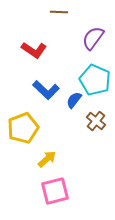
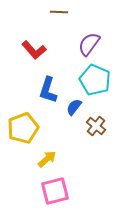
purple semicircle: moved 4 px left, 6 px down
red L-shape: rotated 15 degrees clockwise
blue L-shape: moved 2 px right; rotated 64 degrees clockwise
blue semicircle: moved 7 px down
brown cross: moved 5 px down
